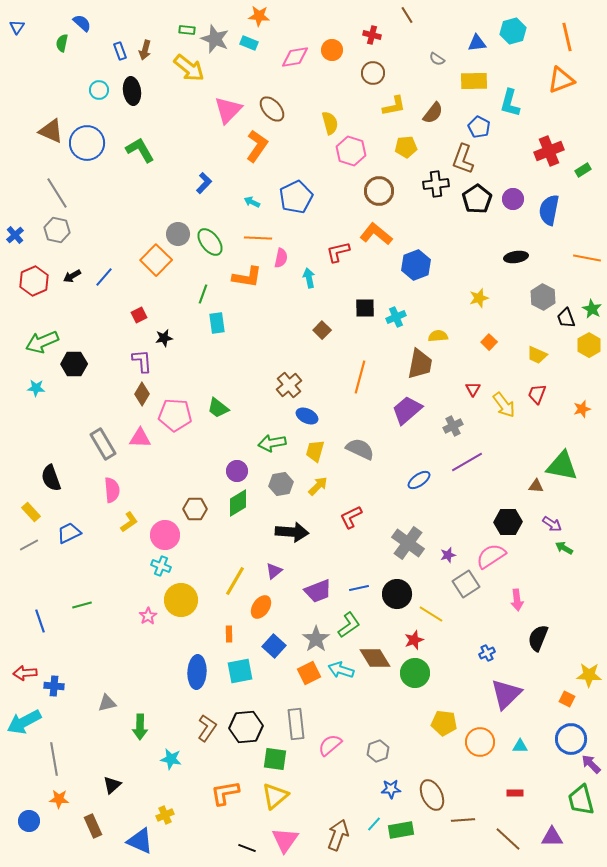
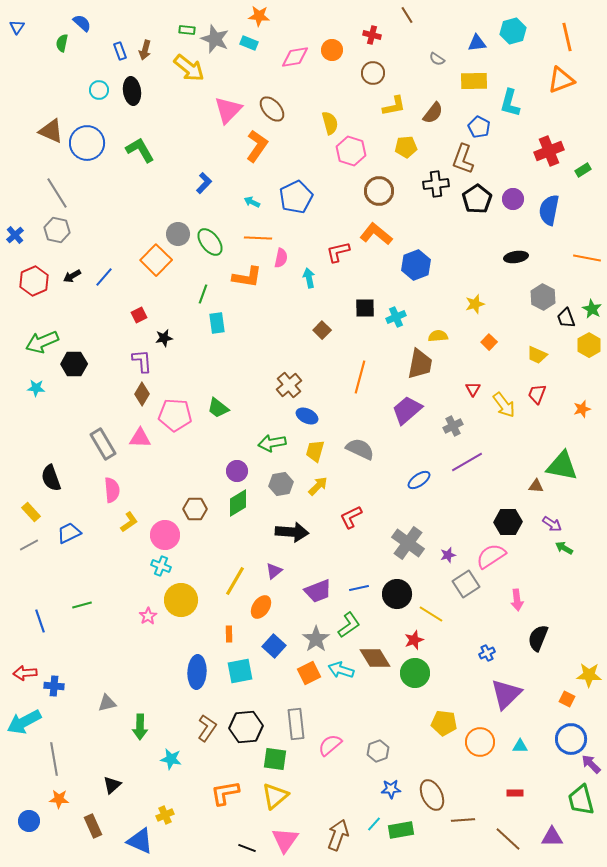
yellow star at (479, 298): moved 4 px left, 6 px down
